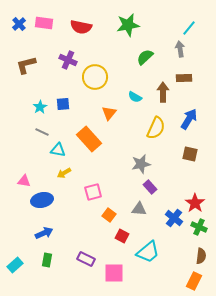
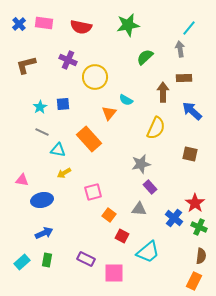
cyan semicircle at (135, 97): moved 9 px left, 3 px down
blue arrow at (189, 119): moved 3 px right, 8 px up; rotated 80 degrees counterclockwise
pink triangle at (24, 181): moved 2 px left, 1 px up
cyan rectangle at (15, 265): moved 7 px right, 3 px up
